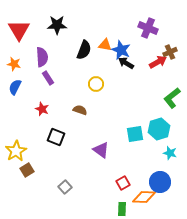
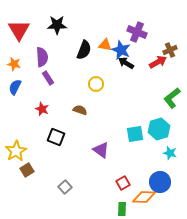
purple cross: moved 11 px left, 4 px down
brown cross: moved 2 px up
